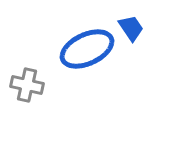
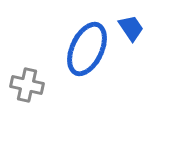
blue ellipse: rotated 40 degrees counterclockwise
